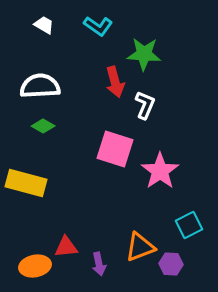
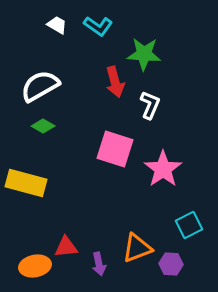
white trapezoid: moved 13 px right
white semicircle: rotated 27 degrees counterclockwise
white L-shape: moved 5 px right
pink star: moved 3 px right, 2 px up
orange triangle: moved 3 px left, 1 px down
